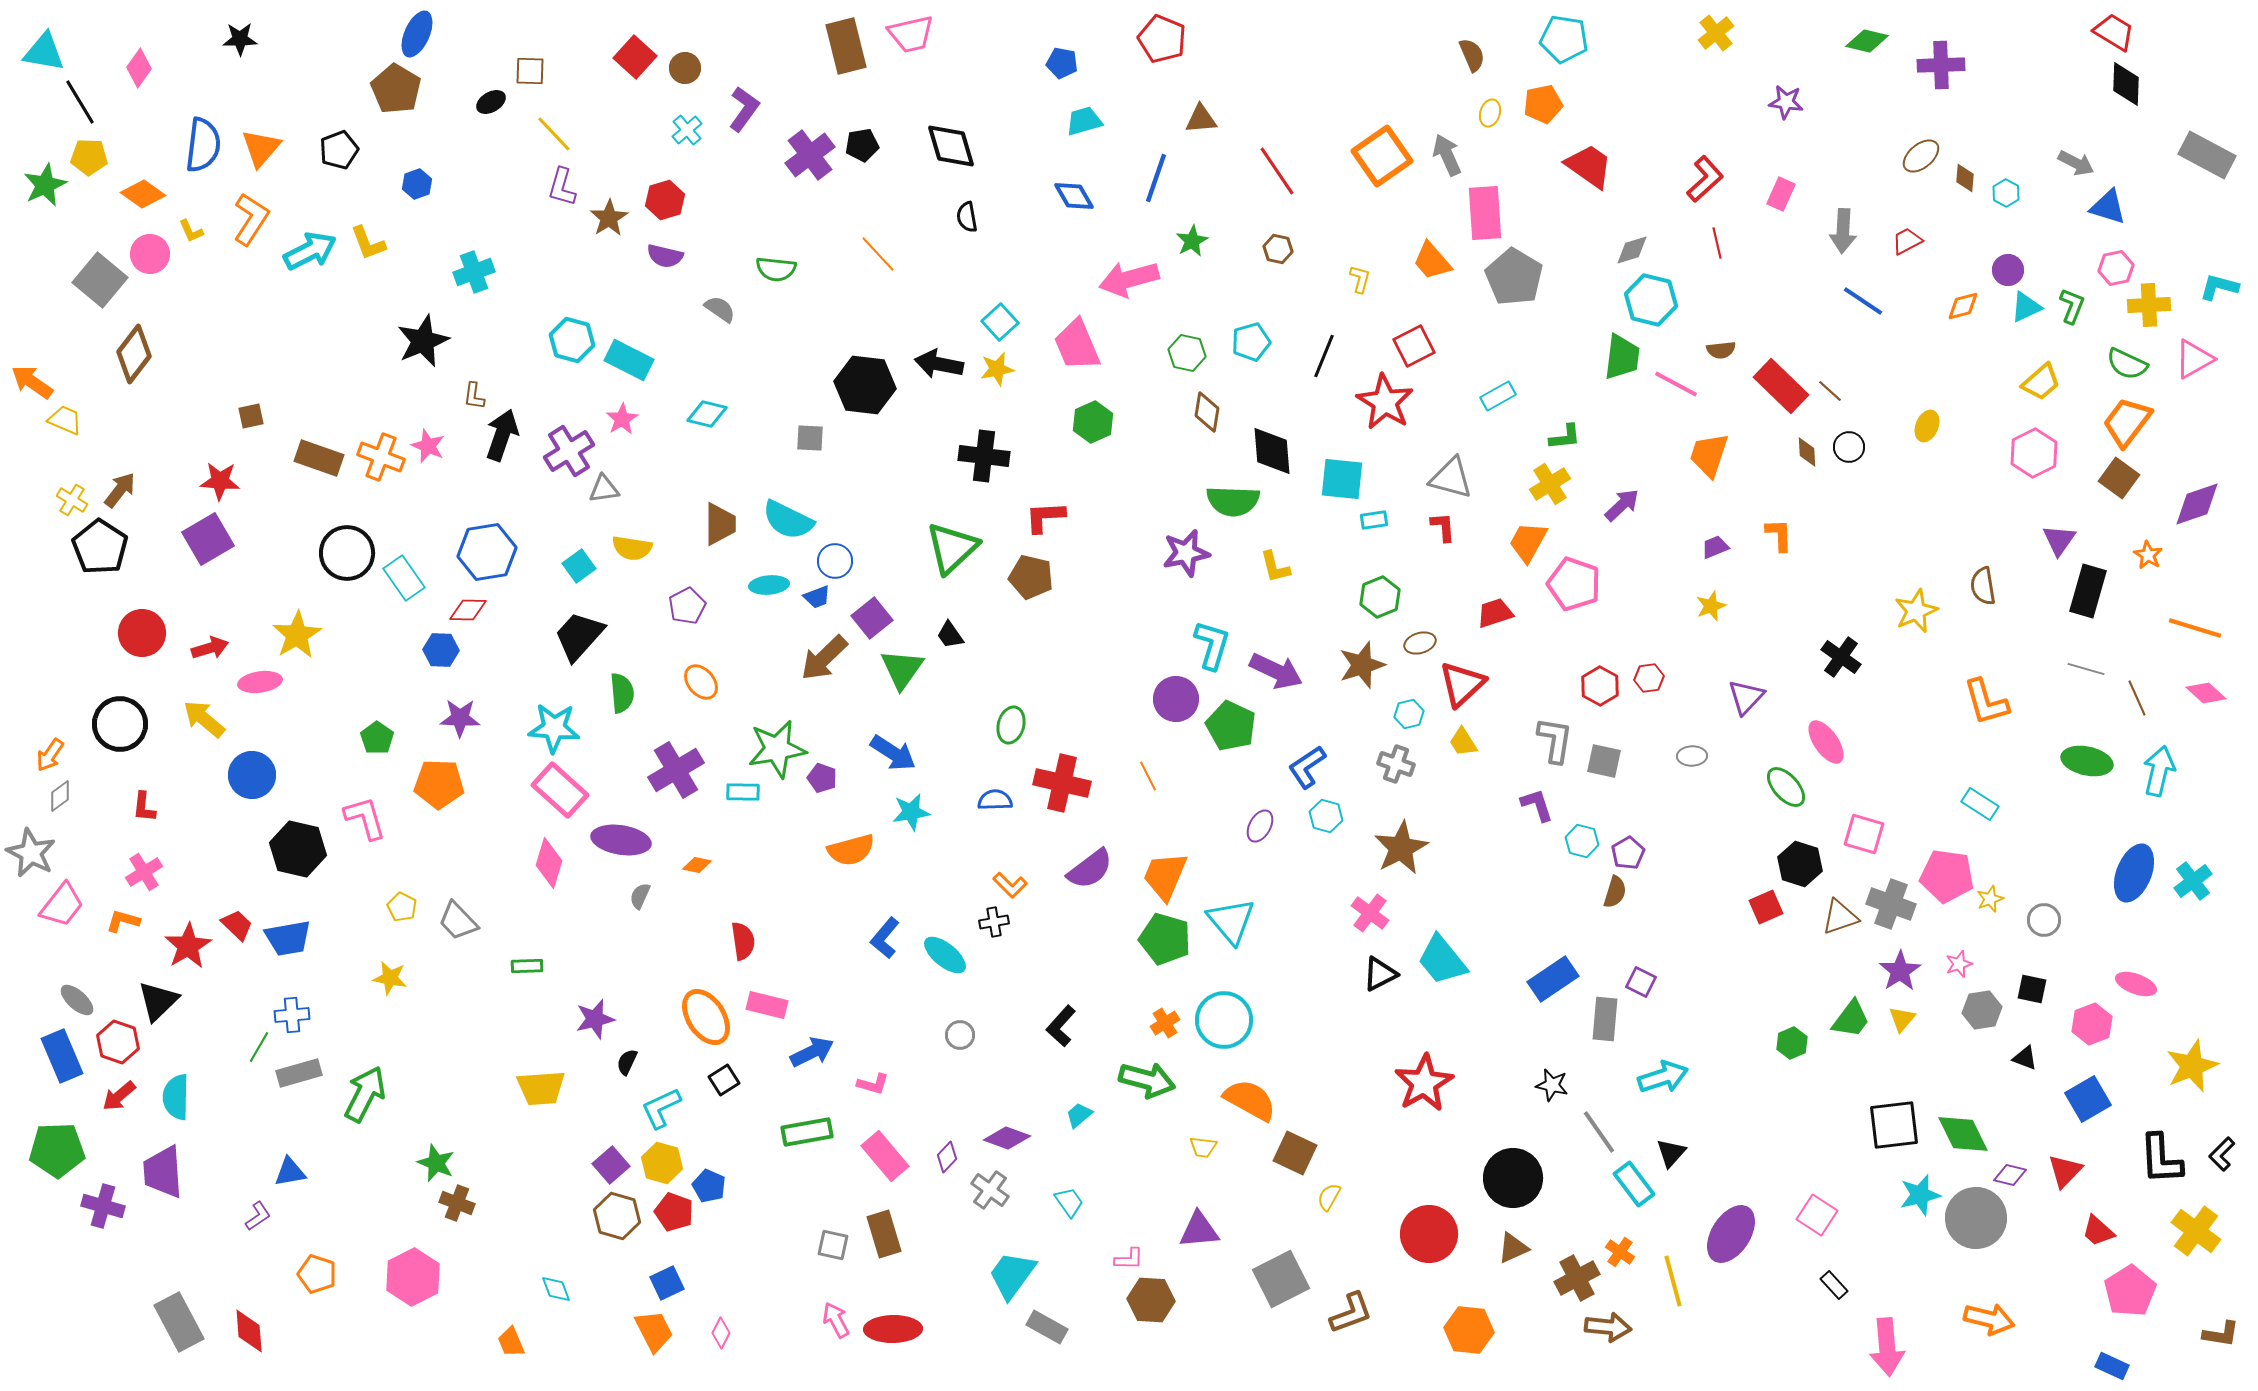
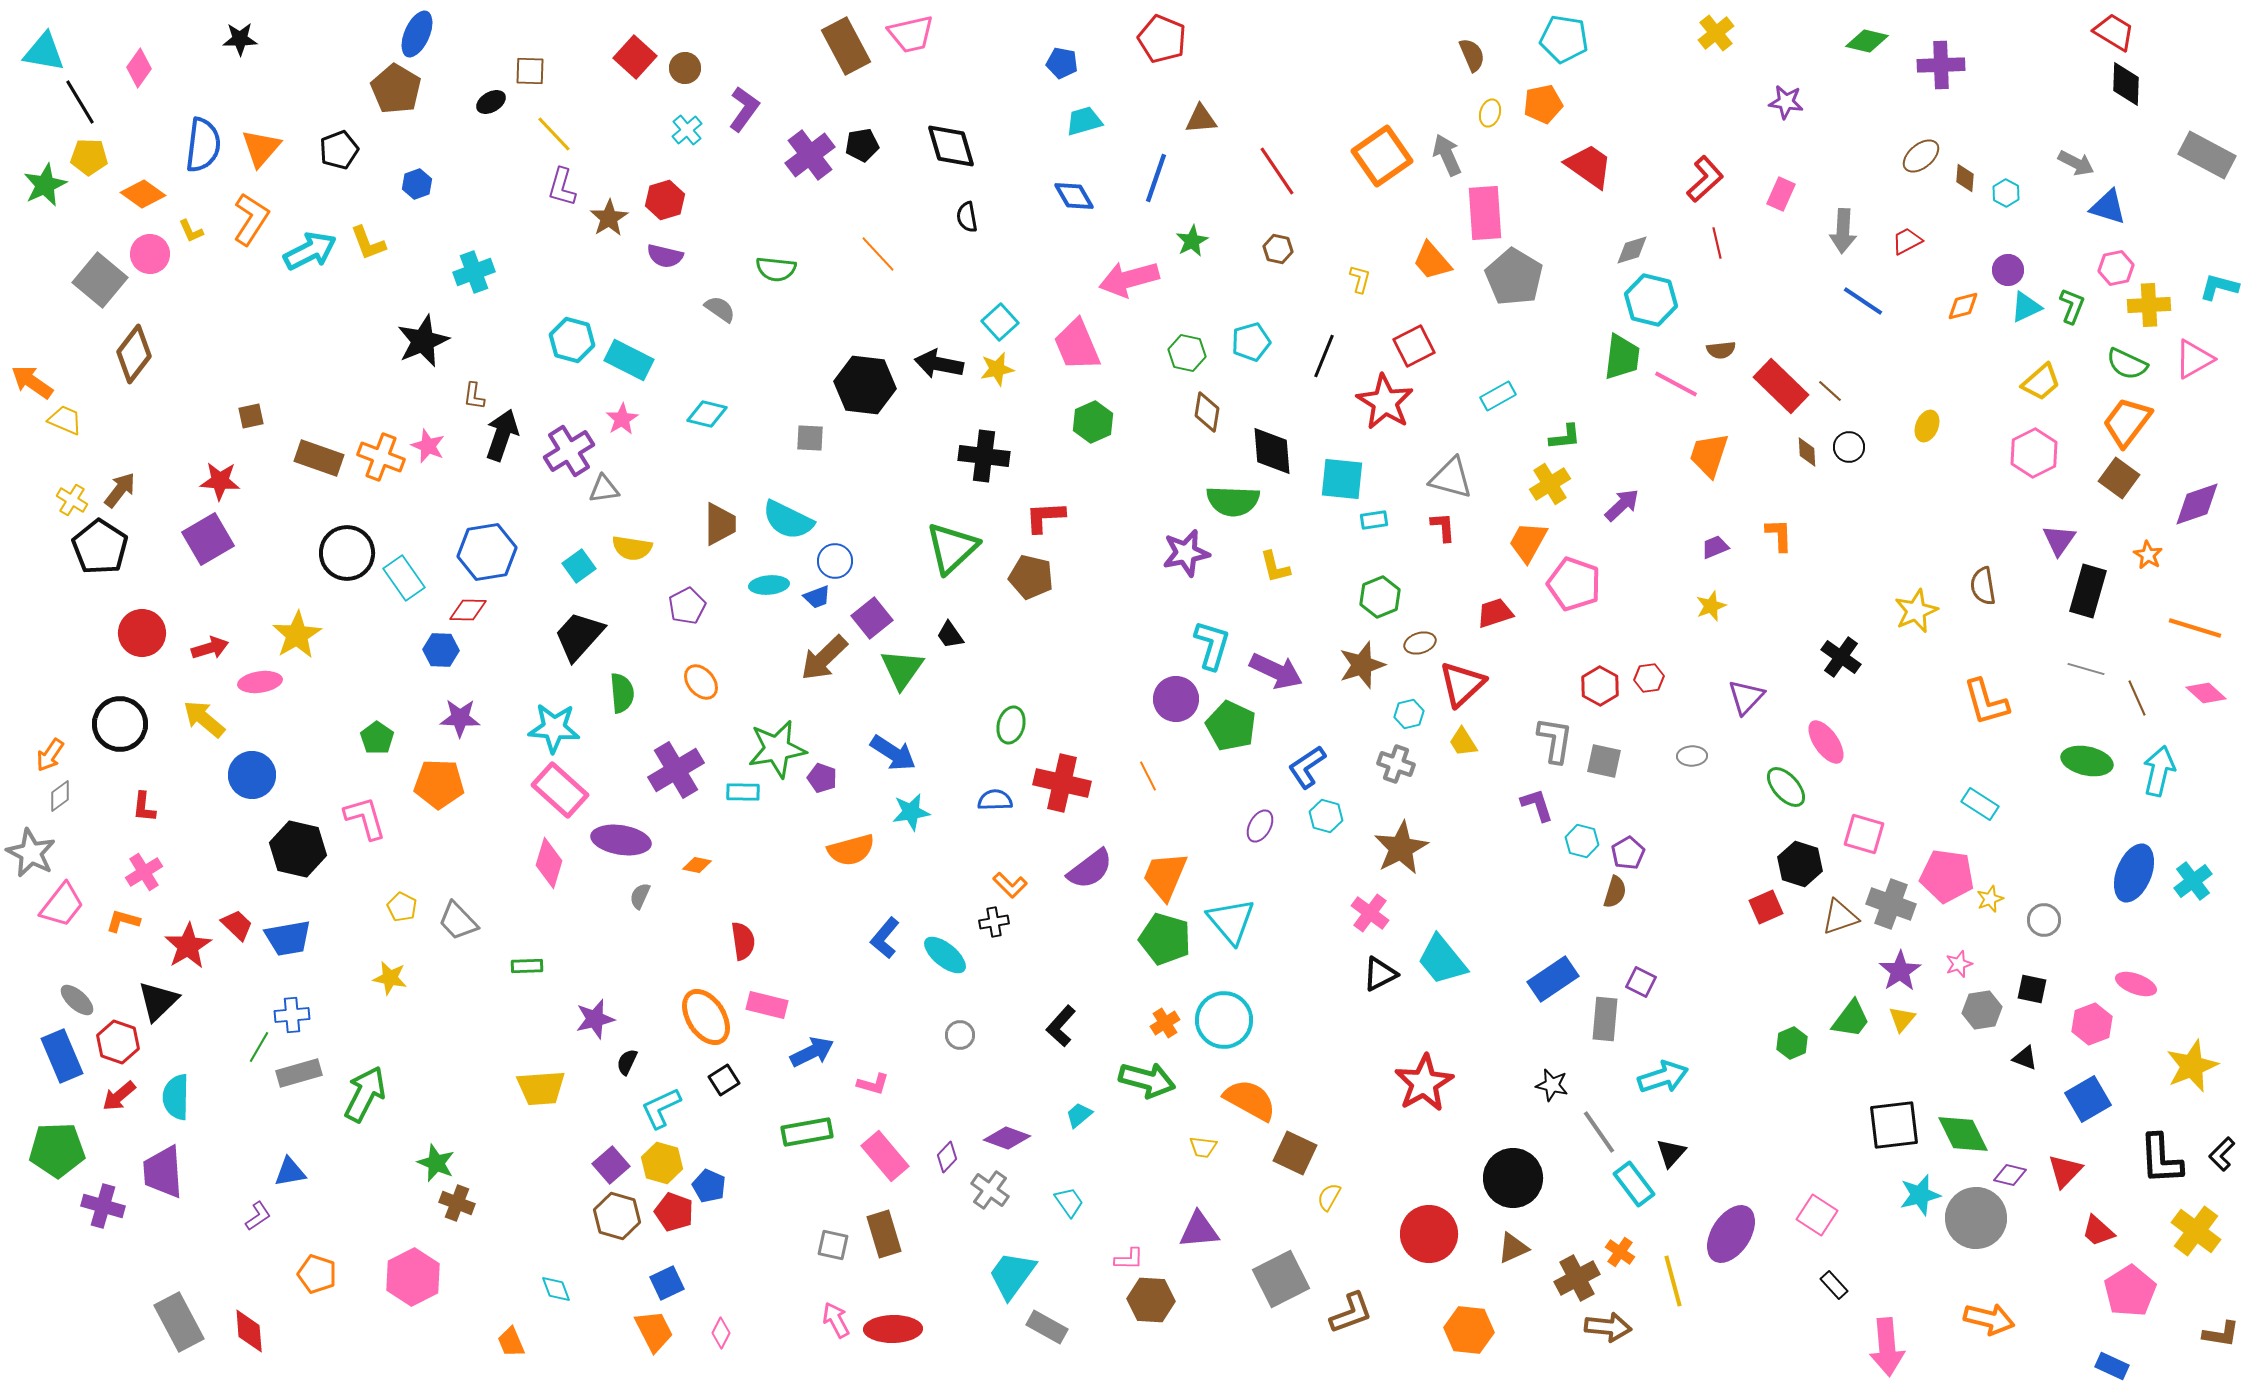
brown rectangle at (846, 46): rotated 14 degrees counterclockwise
